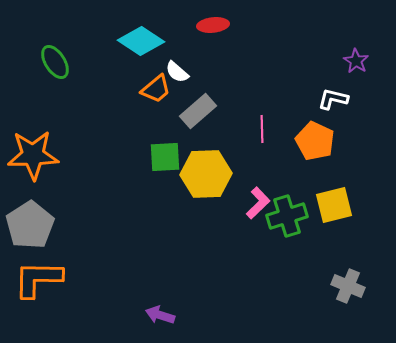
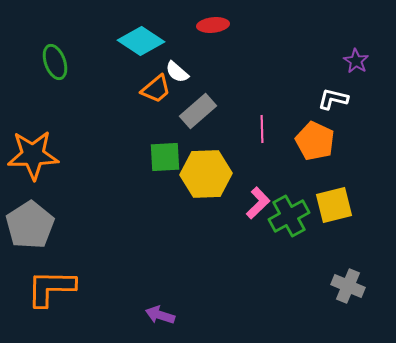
green ellipse: rotated 12 degrees clockwise
green cross: moved 2 px right; rotated 12 degrees counterclockwise
orange L-shape: moved 13 px right, 9 px down
